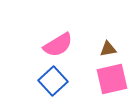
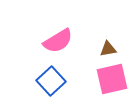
pink semicircle: moved 4 px up
blue square: moved 2 px left
